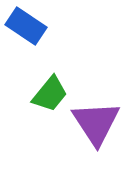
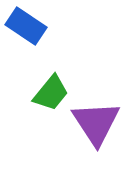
green trapezoid: moved 1 px right, 1 px up
